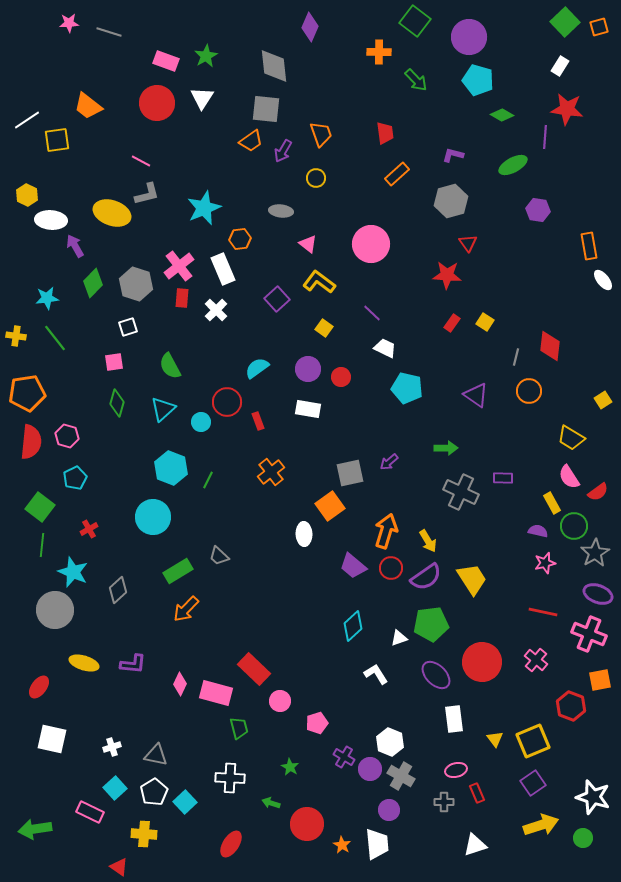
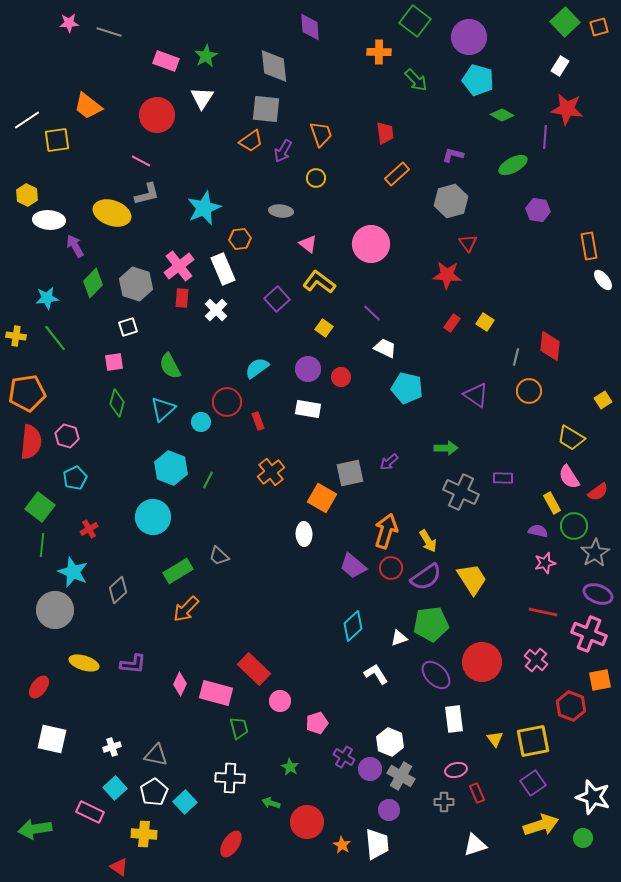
purple diamond at (310, 27): rotated 28 degrees counterclockwise
red circle at (157, 103): moved 12 px down
white ellipse at (51, 220): moved 2 px left
orange square at (330, 506): moved 8 px left, 8 px up; rotated 24 degrees counterclockwise
yellow square at (533, 741): rotated 12 degrees clockwise
red circle at (307, 824): moved 2 px up
